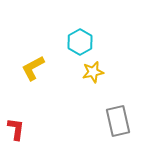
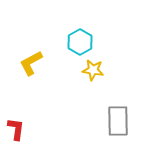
yellow L-shape: moved 2 px left, 5 px up
yellow star: moved 2 px up; rotated 20 degrees clockwise
gray rectangle: rotated 12 degrees clockwise
